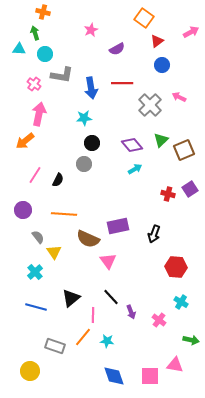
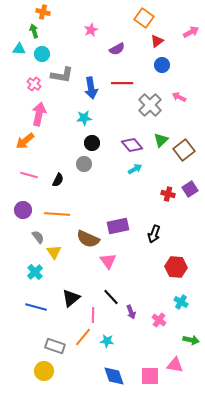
green arrow at (35, 33): moved 1 px left, 2 px up
cyan circle at (45, 54): moved 3 px left
brown square at (184, 150): rotated 15 degrees counterclockwise
pink line at (35, 175): moved 6 px left; rotated 72 degrees clockwise
orange line at (64, 214): moved 7 px left
yellow circle at (30, 371): moved 14 px right
